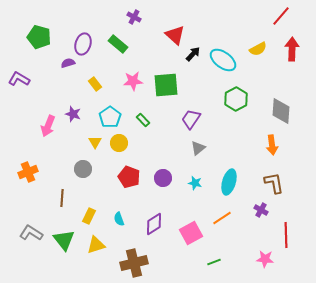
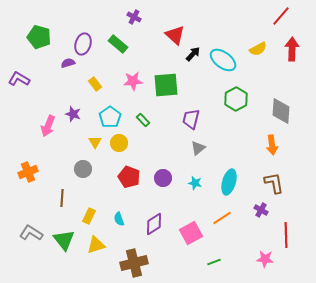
purple trapezoid at (191, 119): rotated 20 degrees counterclockwise
